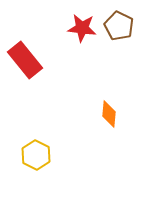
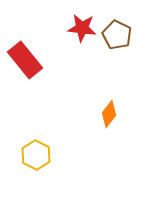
brown pentagon: moved 2 px left, 9 px down
orange diamond: rotated 32 degrees clockwise
